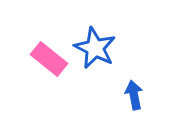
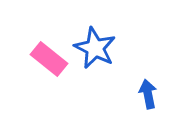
blue arrow: moved 14 px right, 1 px up
